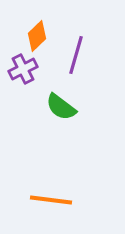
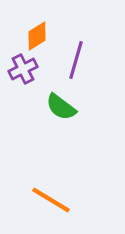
orange diamond: rotated 12 degrees clockwise
purple line: moved 5 px down
orange line: rotated 24 degrees clockwise
